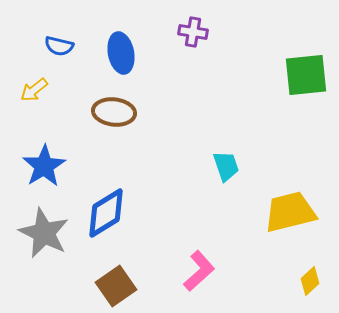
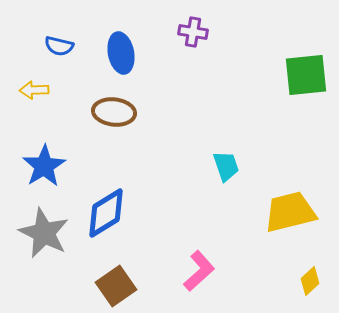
yellow arrow: rotated 36 degrees clockwise
